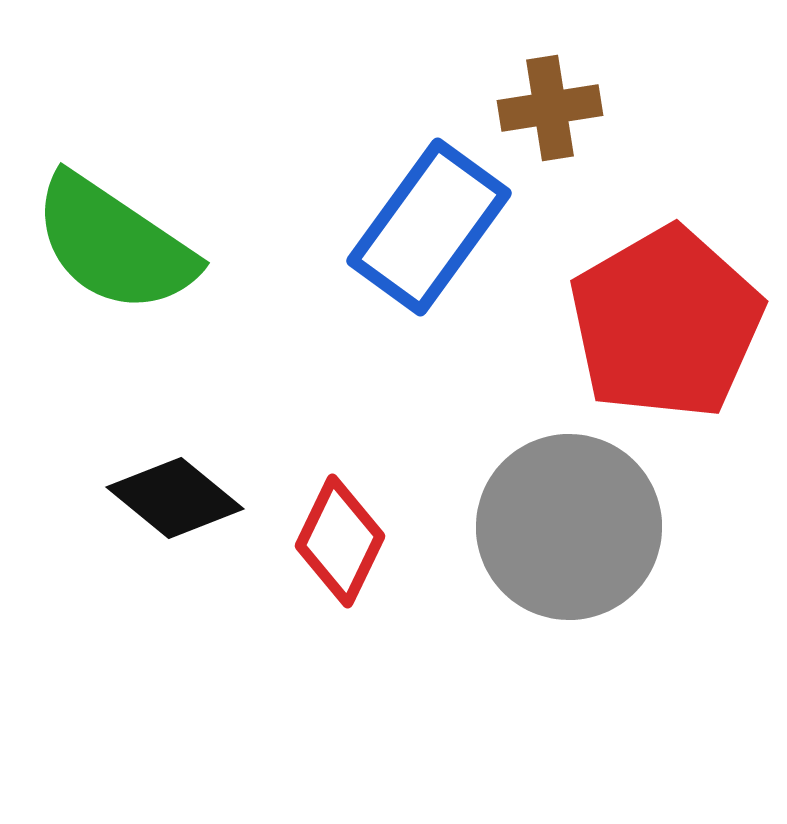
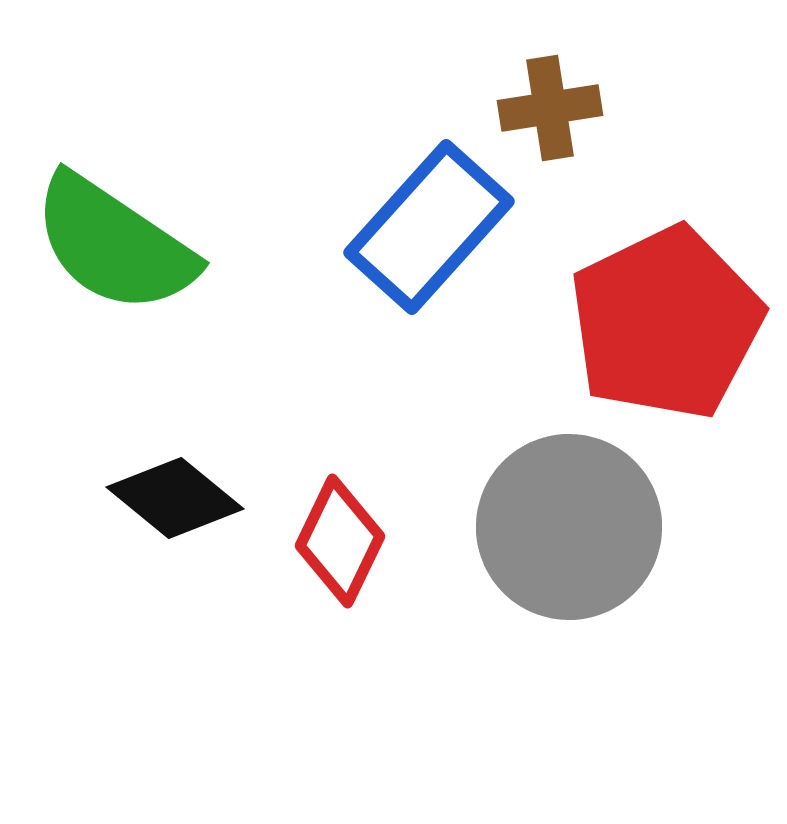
blue rectangle: rotated 6 degrees clockwise
red pentagon: rotated 4 degrees clockwise
